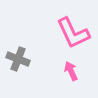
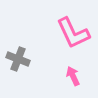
pink arrow: moved 2 px right, 5 px down
